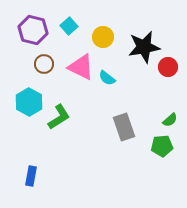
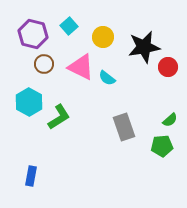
purple hexagon: moved 4 px down
